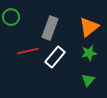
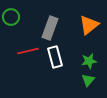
orange triangle: moved 2 px up
green star: moved 8 px down
white rectangle: rotated 55 degrees counterclockwise
